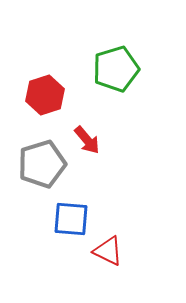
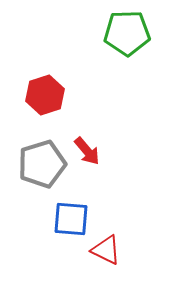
green pentagon: moved 11 px right, 36 px up; rotated 15 degrees clockwise
red arrow: moved 11 px down
red triangle: moved 2 px left, 1 px up
